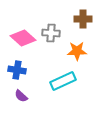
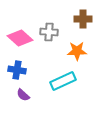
gray cross: moved 2 px left, 1 px up
pink diamond: moved 3 px left
purple semicircle: moved 2 px right, 1 px up
